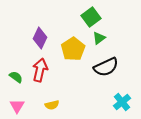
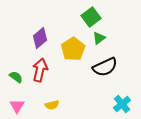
purple diamond: rotated 25 degrees clockwise
black semicircle: moved 1 px left
cyan cross: moved 2 px down
